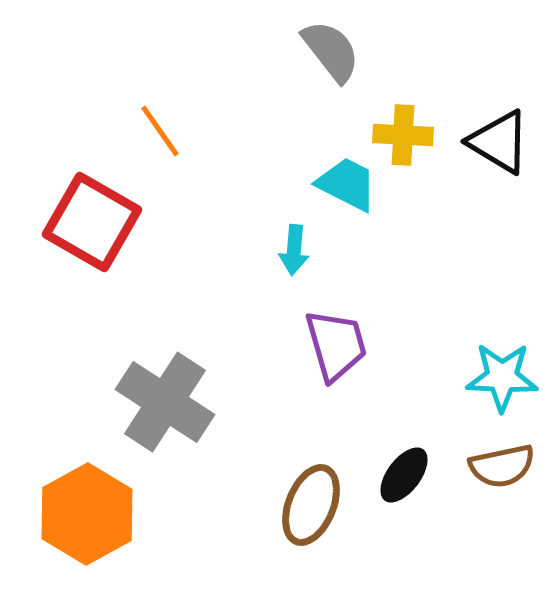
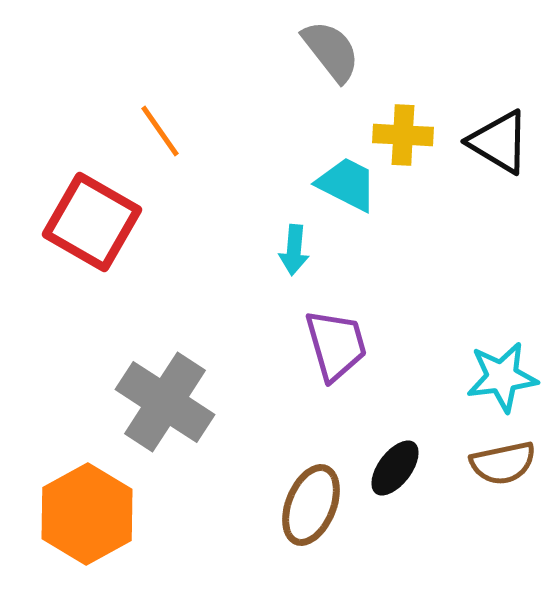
cyan star: rotated 10 degrees counterclockwise
brown semicircle: moved 1 px right, 3 px up
black ellipse: moved 9 px left, 7 px up
